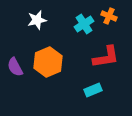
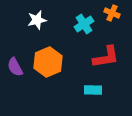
orange cross: moved 3 px right, 3 px up
cyan rectangle: rotated 24 degrees clockwise
